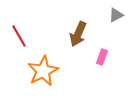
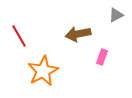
brown arrow: rotated 55 degrees clockwise
